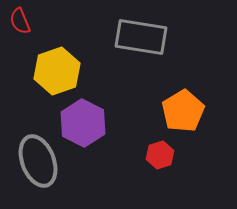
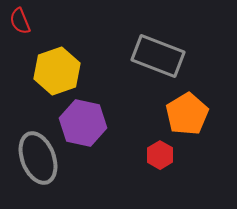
gray rectangle: moved 17 px right, 19 px down; rotated 12 degrees clockwise
orange pentagon: moved 4 px right, 3 px down
purple hexagon: rotated 15 degrees counterclockwise
red hexagon: rotated 12 degrees counterclockwise
gray ellipse: moved 3 px up
